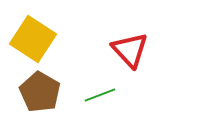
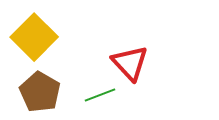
yellow square: moved 1 px right, 2 px up; rotated 12 degrees clockwise
red triangle: moved 13 px down
